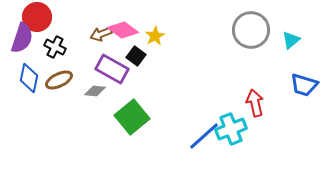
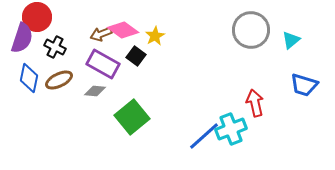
purple rectangle: moved 9 px left, 5 px up
